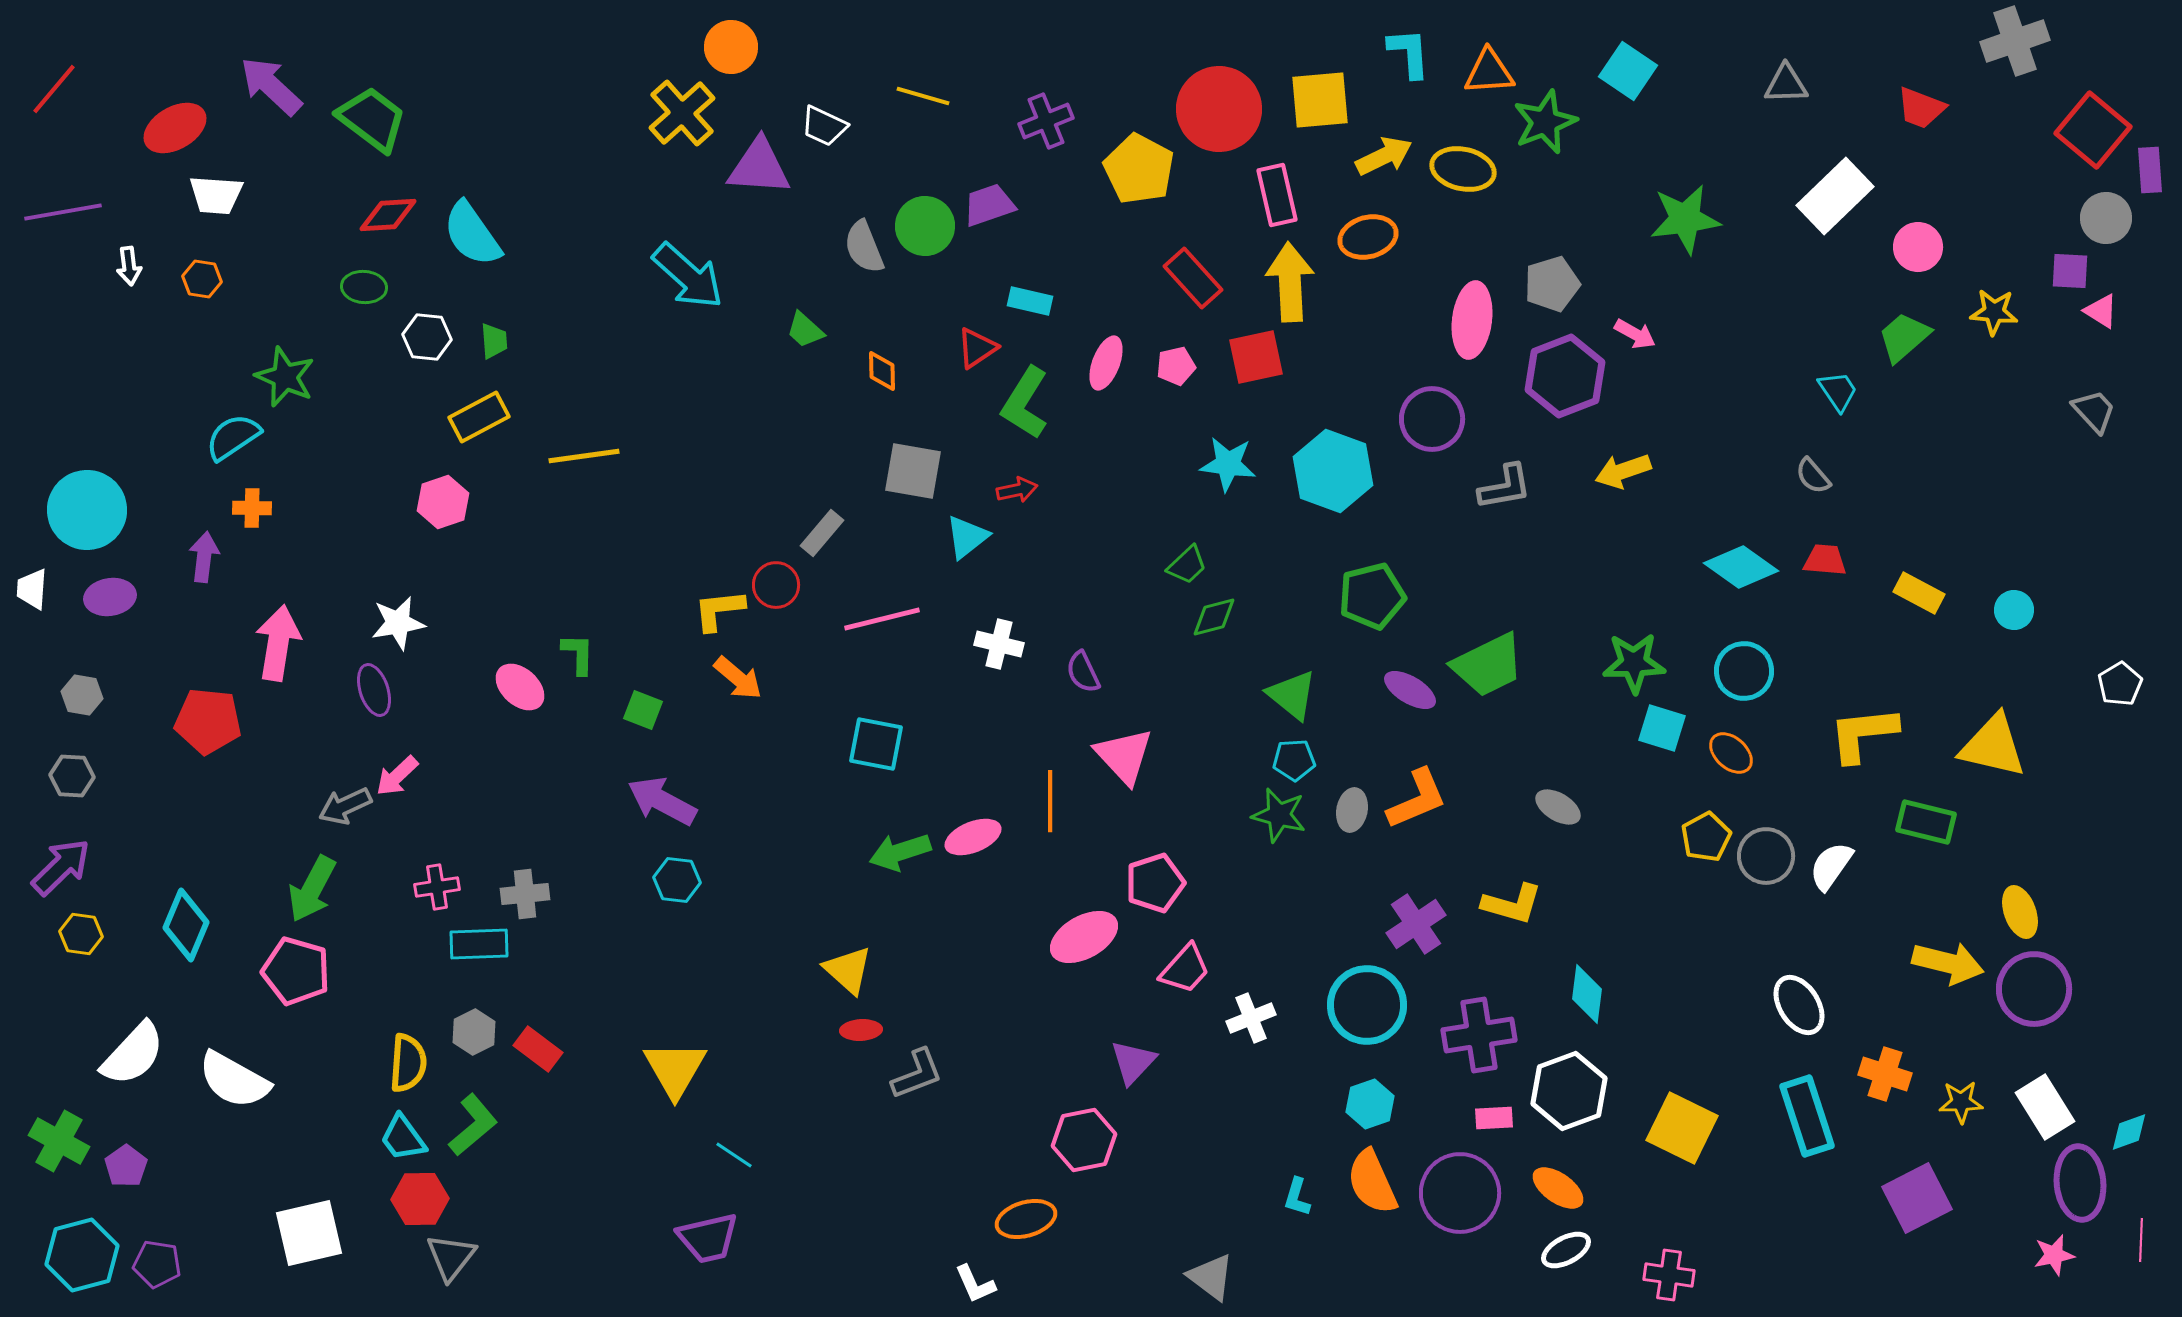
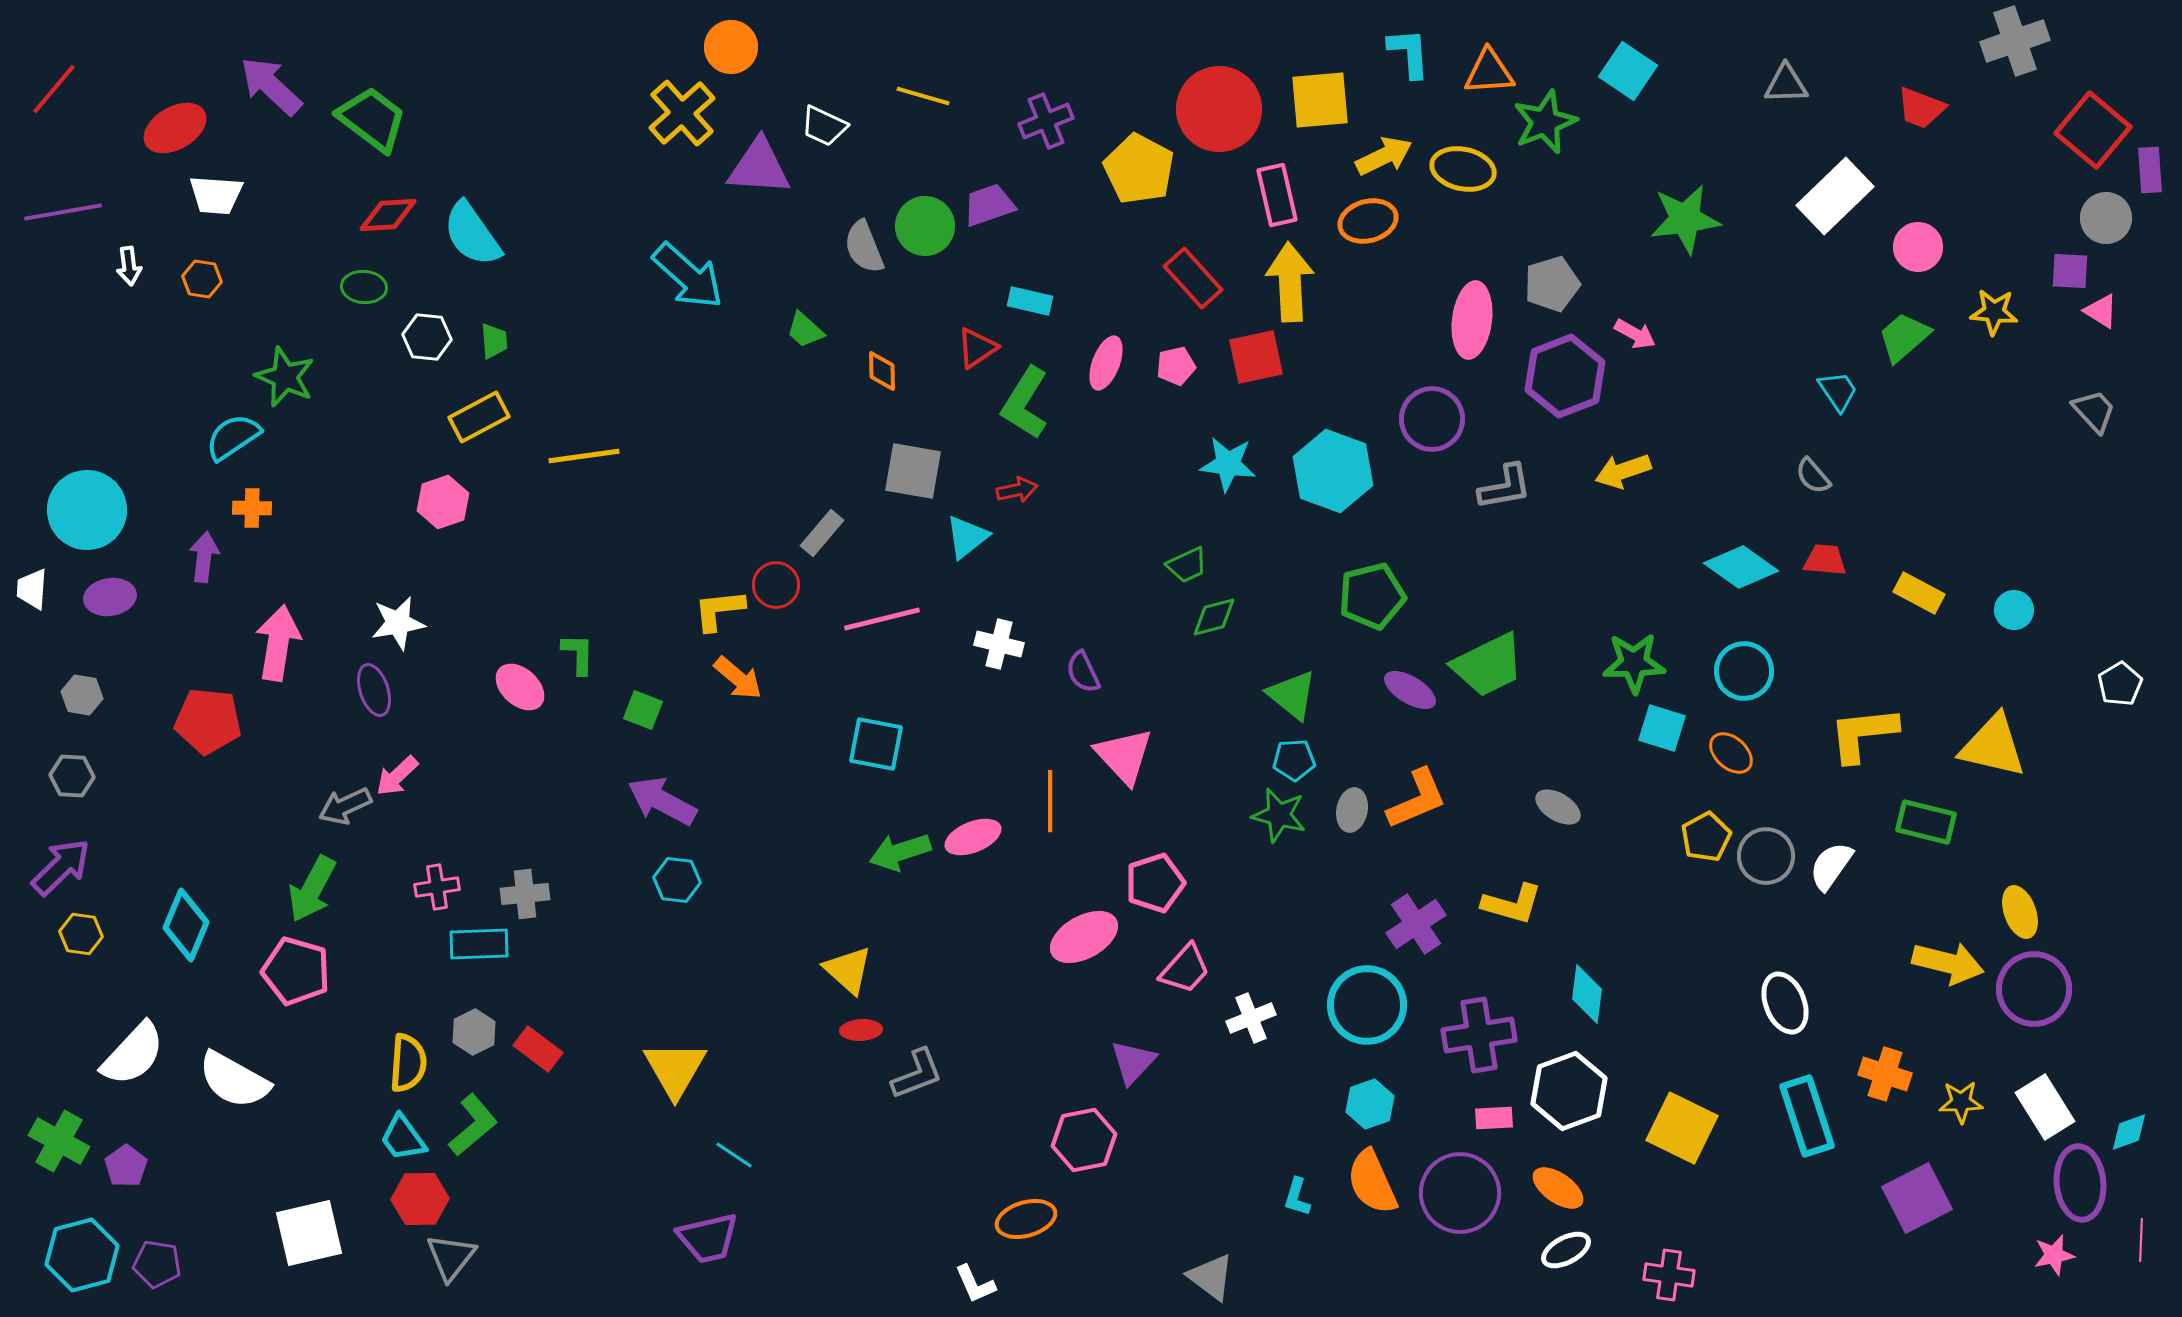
orange ellipse at (1368, 237): moved 16 px up
green trapezoid at (1187, 565): rotated 18 degrees clockwise
white ellipse at (1799, 1005): moved 14 px left, 2 px up; rotated 10 degrees clockwise
